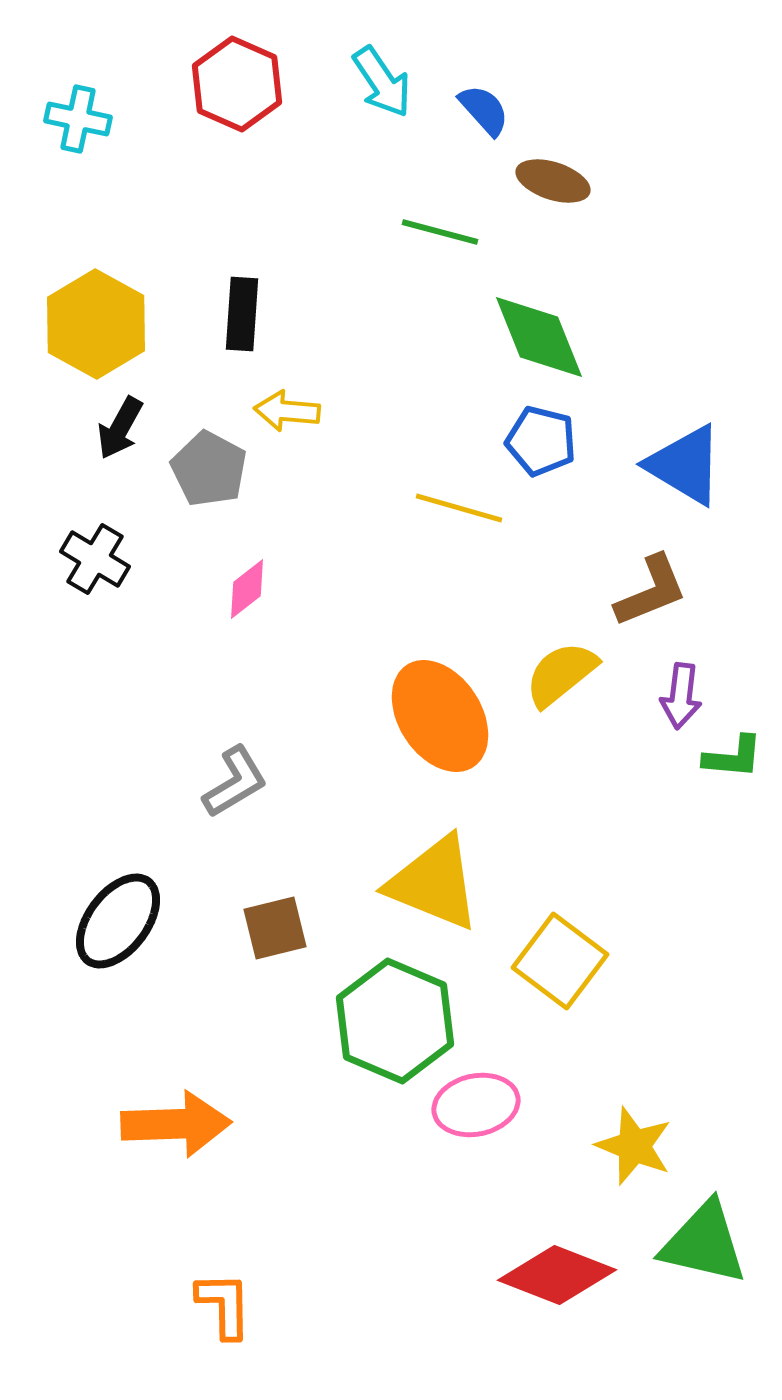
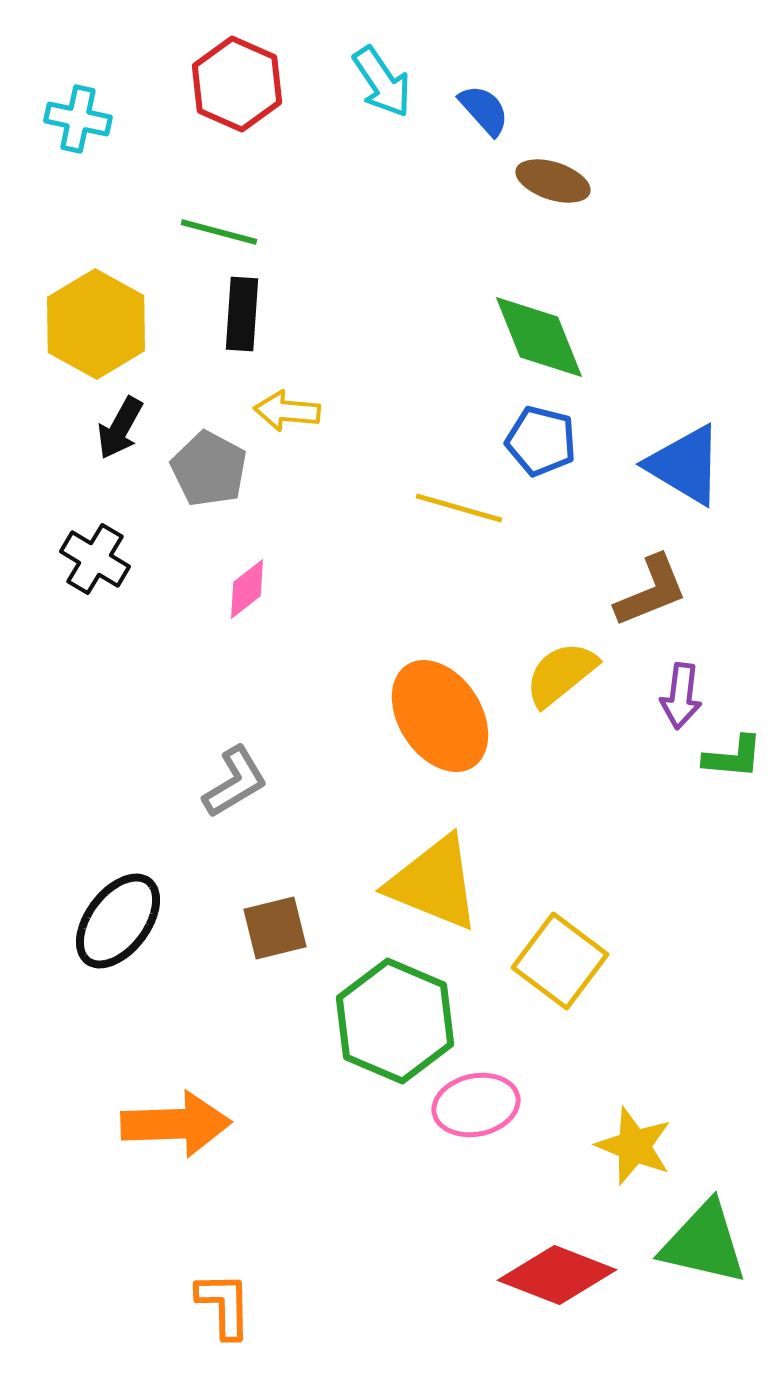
green line: moved 221 px left
